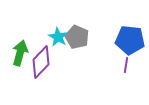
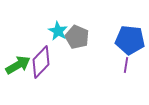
cyan star: moved 6 px up
green arrow: moved 2 px left, 12 px down; rotated 45 degrees clockwise
